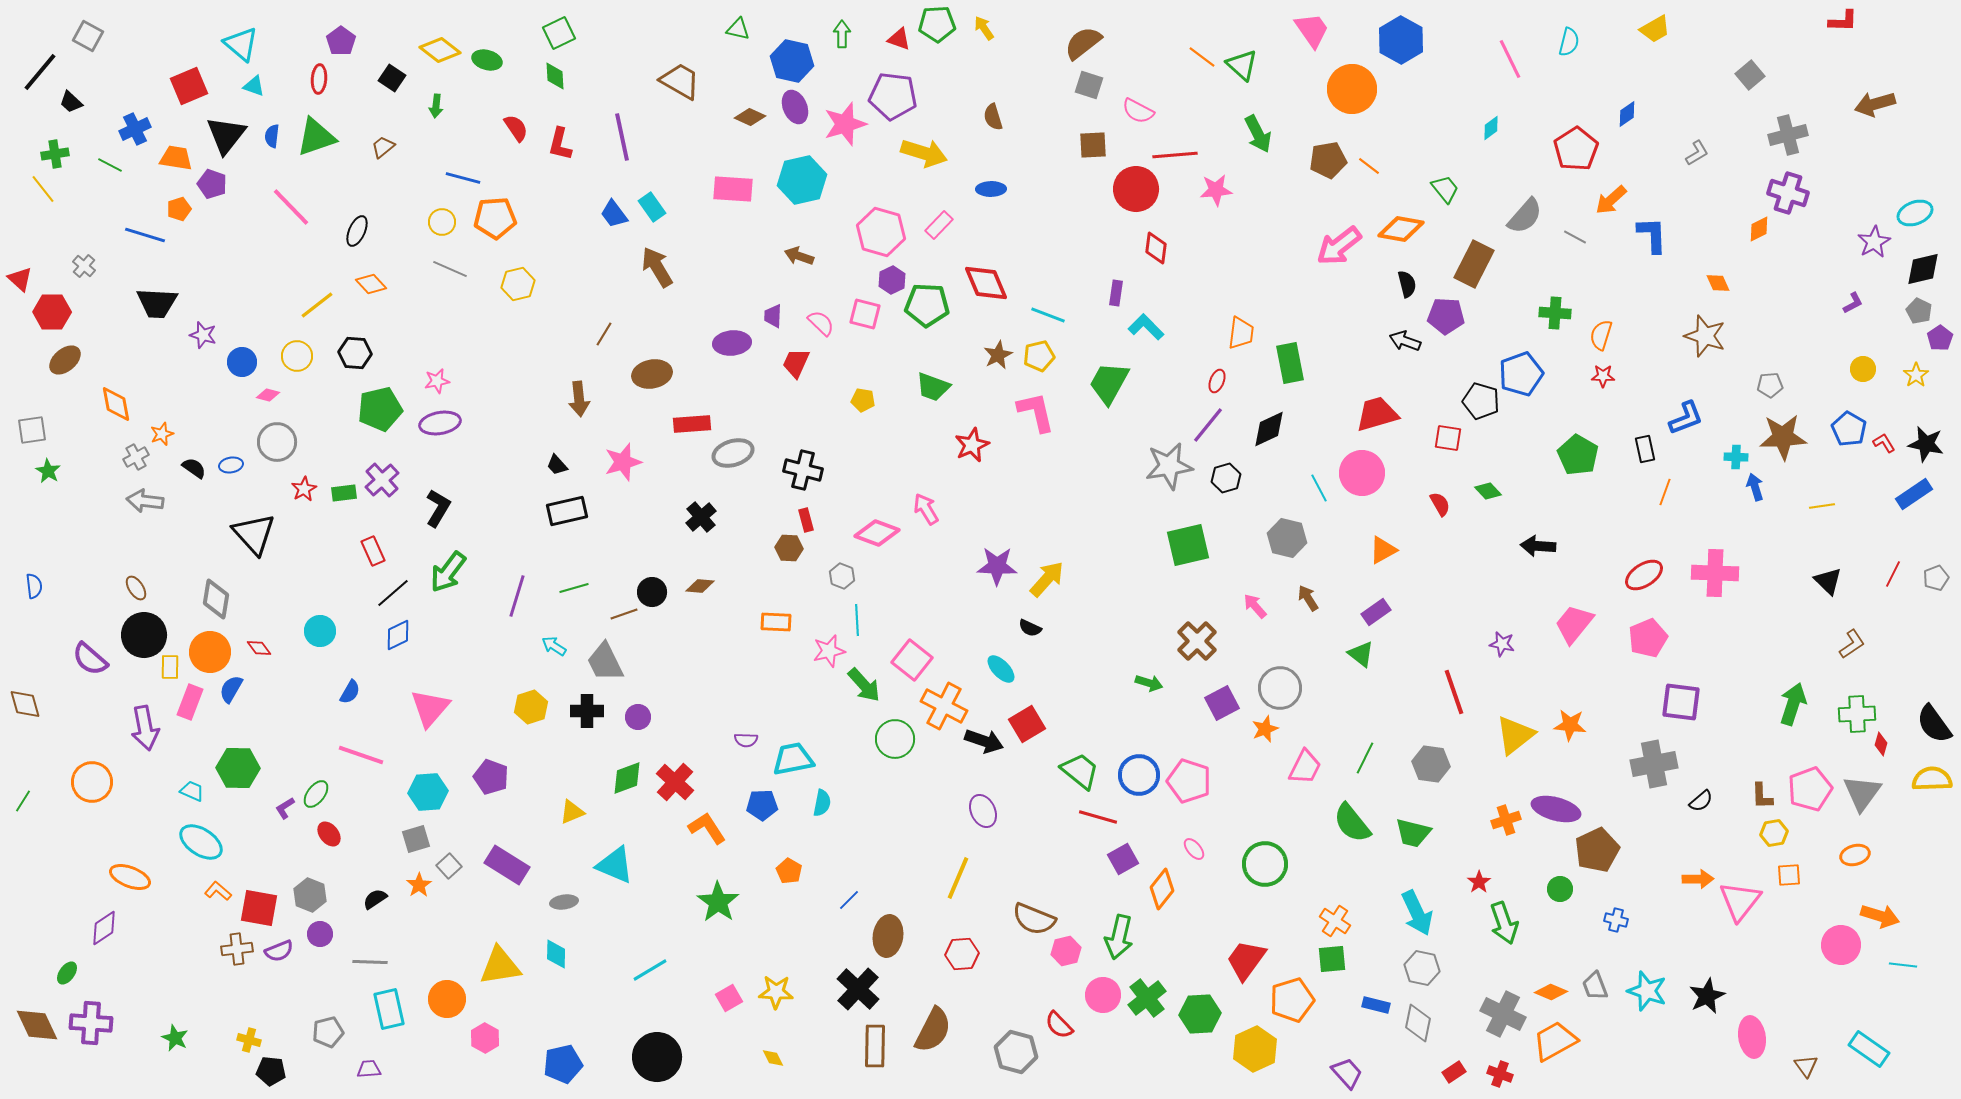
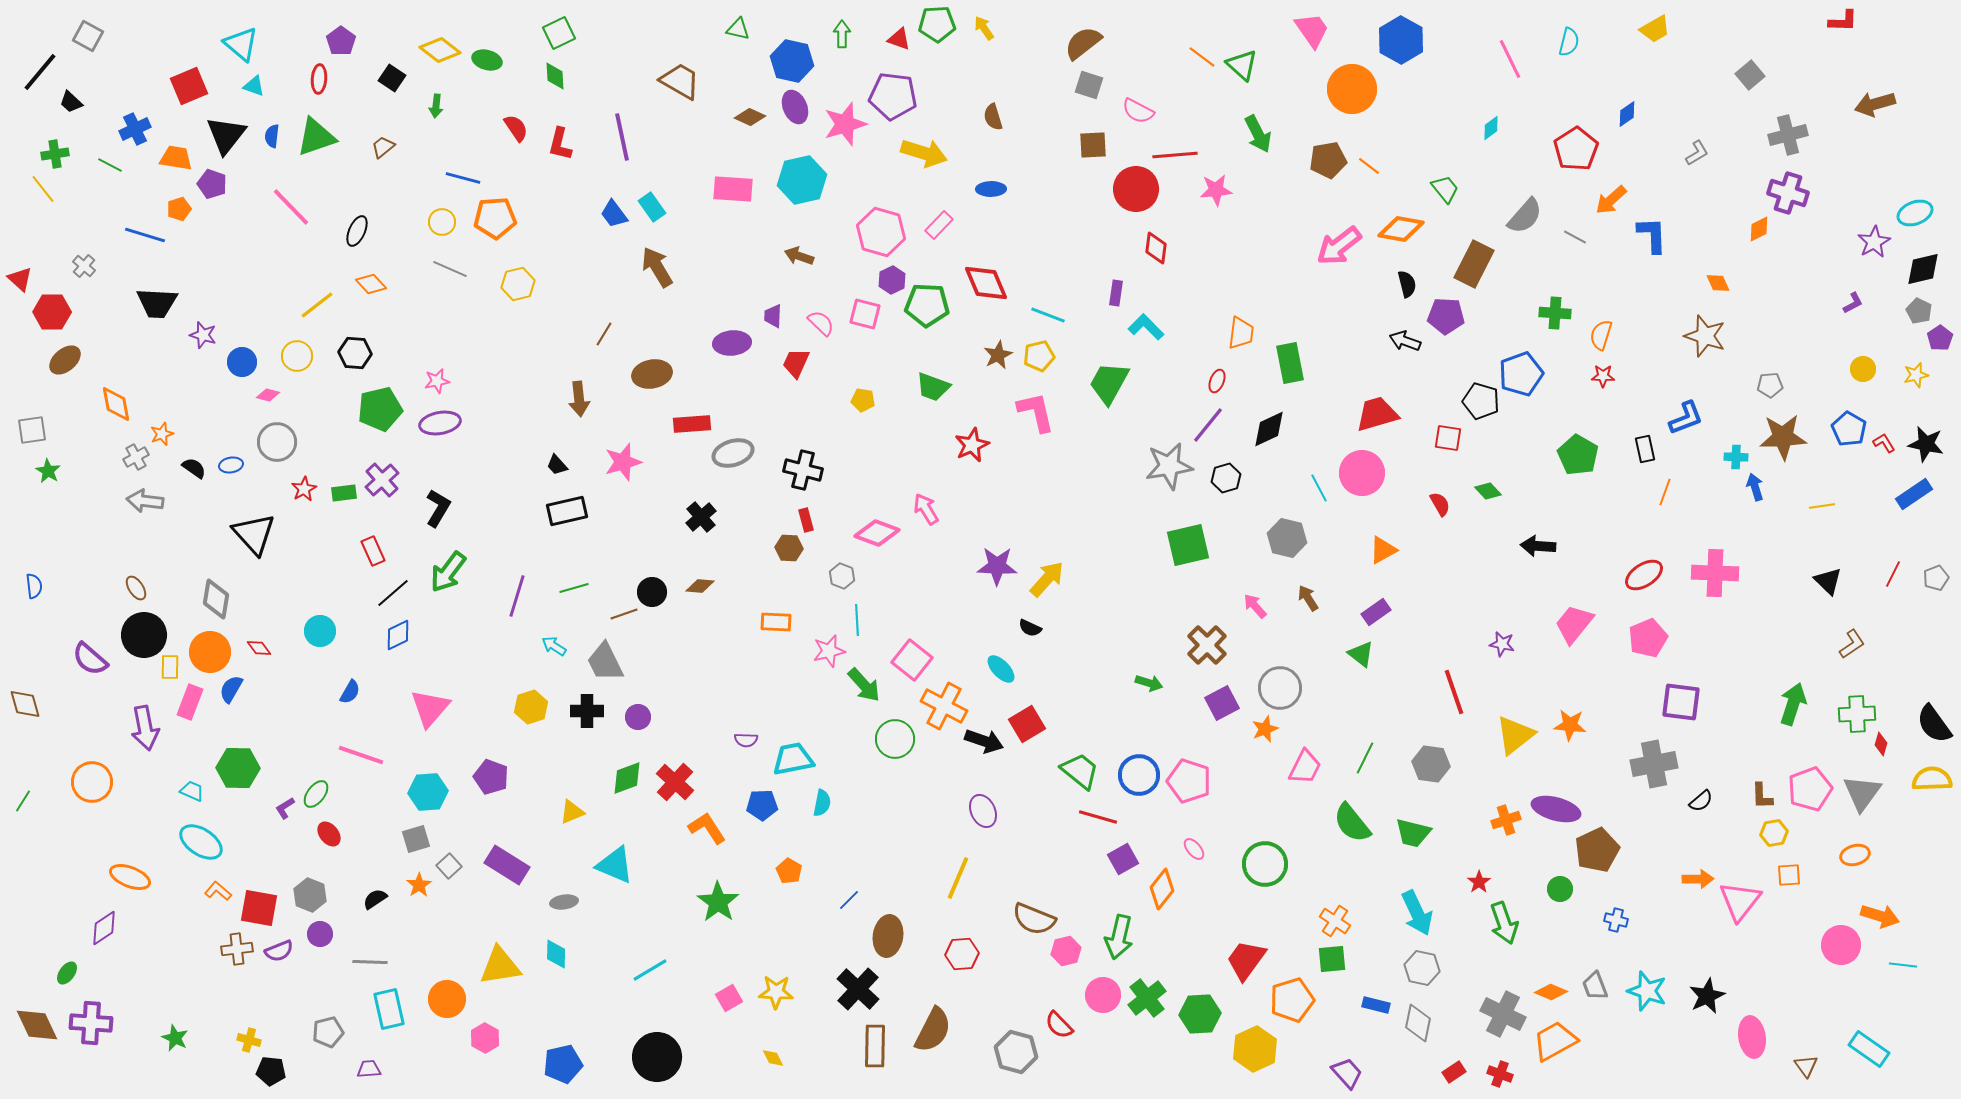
yellow star at (1916, 375): rotated 20 degrees clockwise
brown cross at (1197, 641): moved 10 px right, 4 px down
